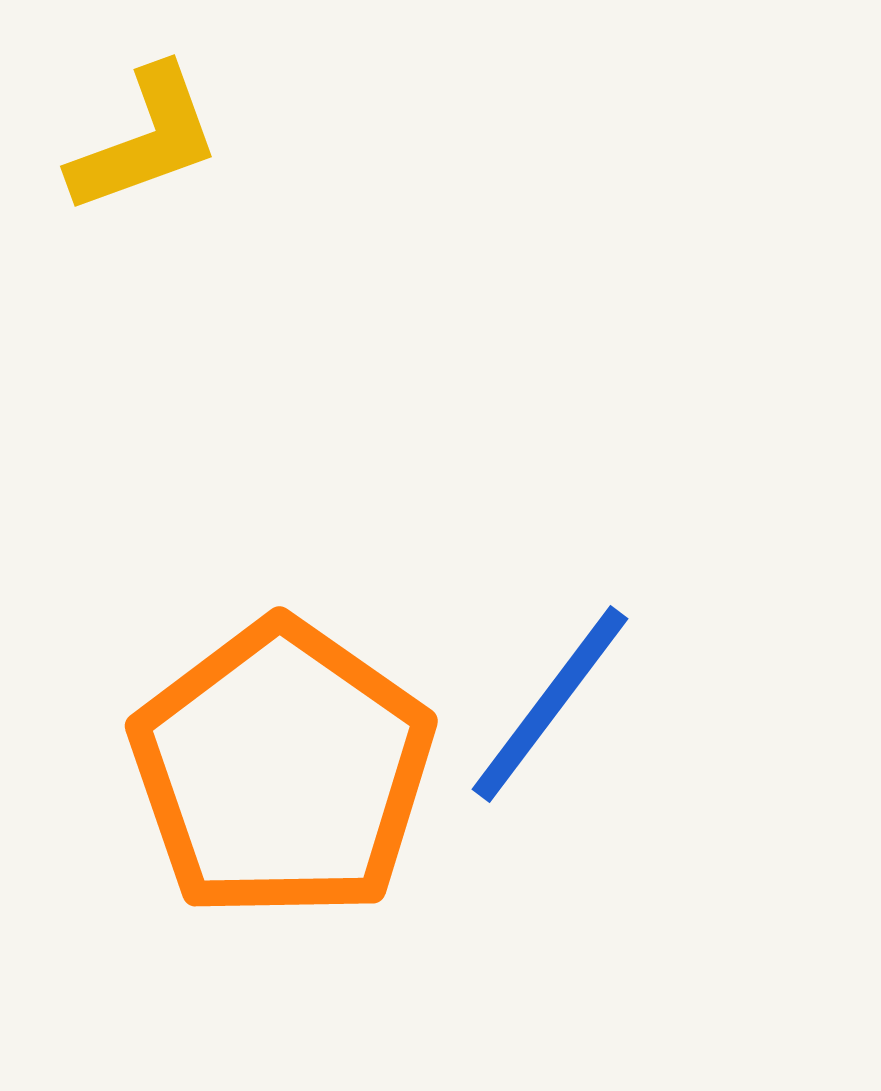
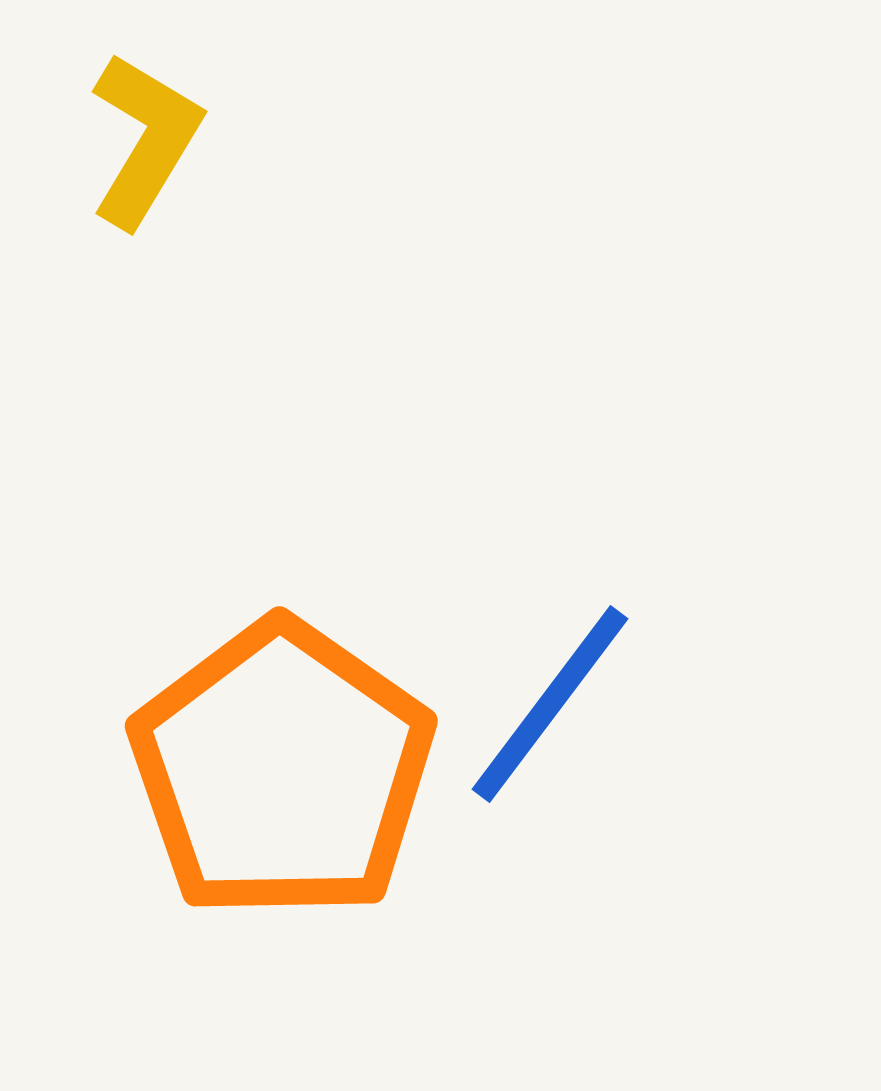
yellow L-shape: rotated 39 degrees counterclockwise
